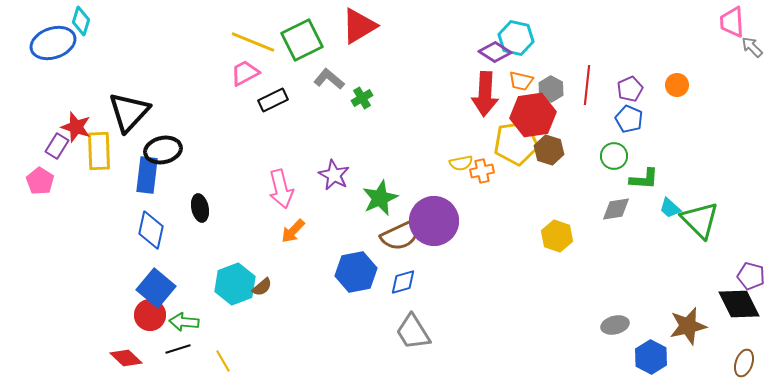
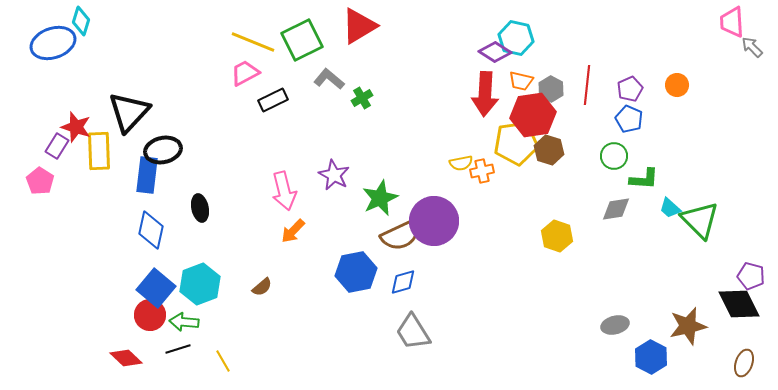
pink arrow at (281, 189): moved 3 px right, 2 px down
cyan hexagon at (235, 284): moved 35 px left
